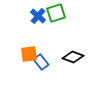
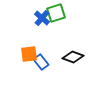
blue cross: moved 4 px right, 2 px down
